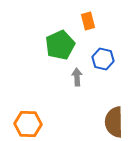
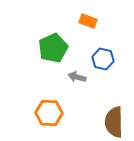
orange rectangle: rotated 54 degrees counterclockwise
green pentagon: moved 7 px left, 3 px down
gray arrow: rotated 72 degrees counterclockwise
orange hexagon: moved 21 px right, 11 px up
